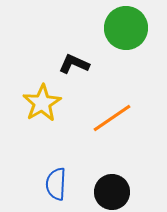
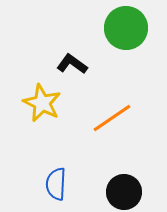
black L-shape: moved 2 px left; rotated 12 degrees clockwise
yellow star: rotated 15 degrees counterclockwise
black circle: moved 12 px right
